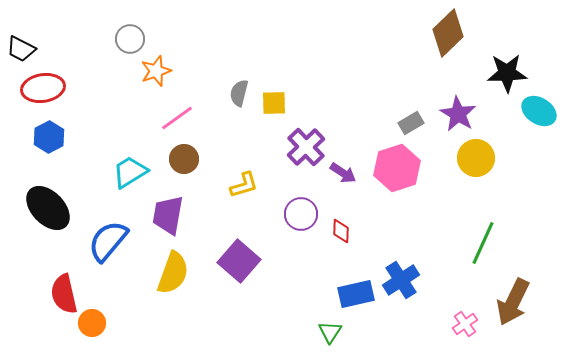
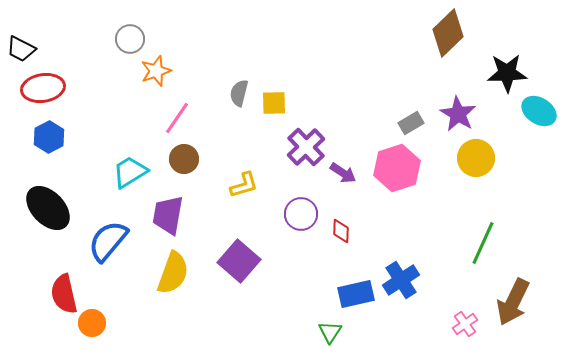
pink line: rotated 20 degrees counterclockwise
